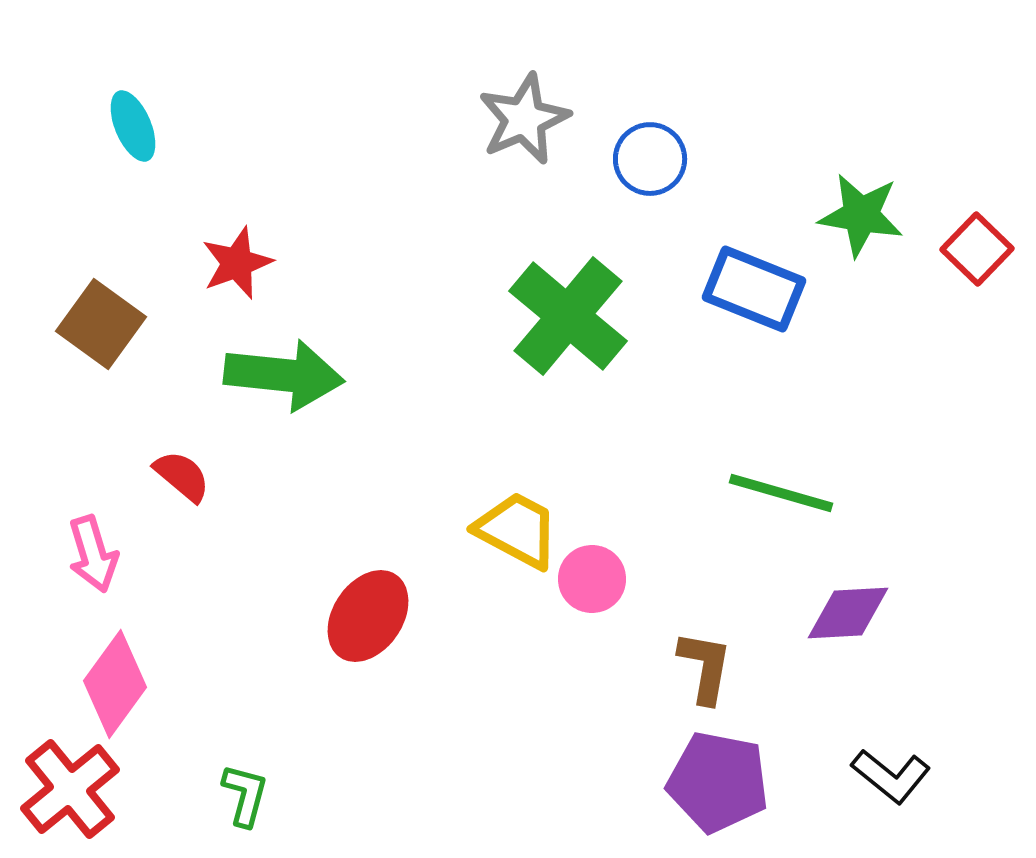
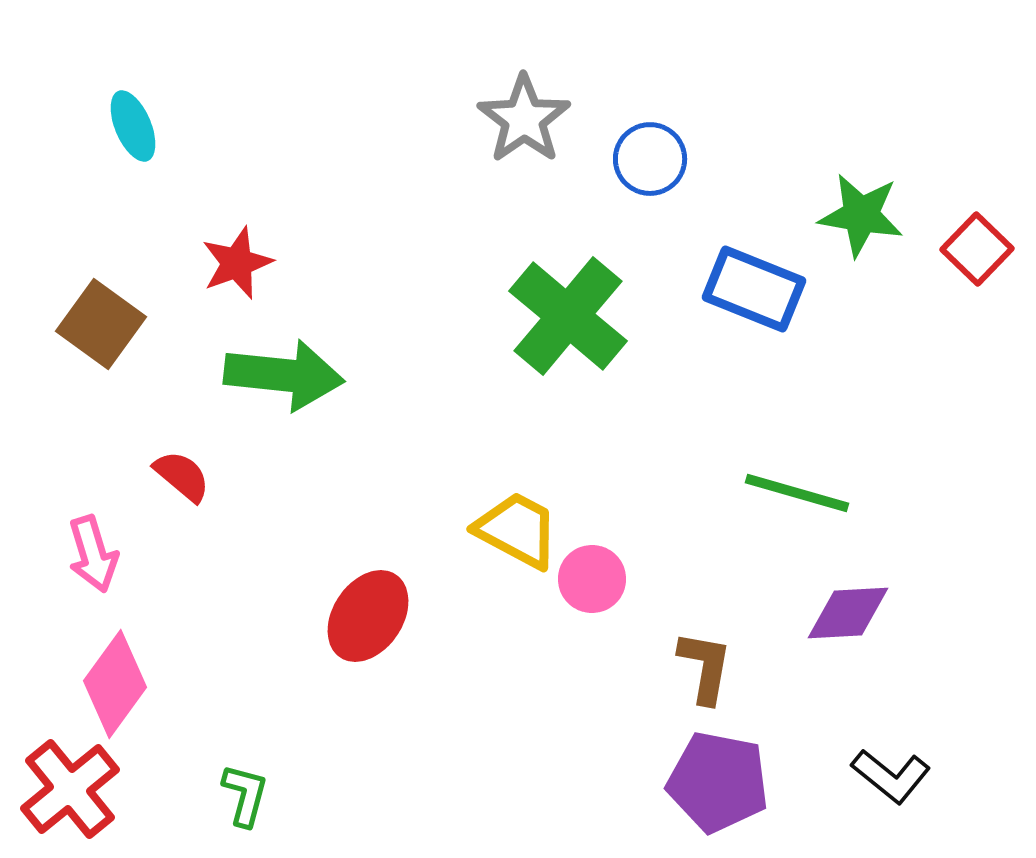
gray star: rotated 12 degrees counterclockwise
green line: moved 16 px right
